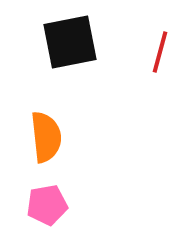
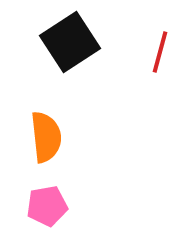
black square: rotated 22 degrees counterclockwise
pink pentagon: moved 1 px down
